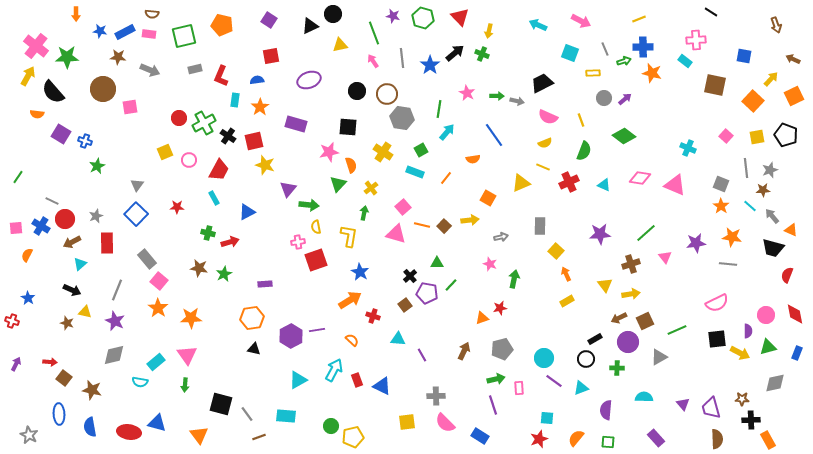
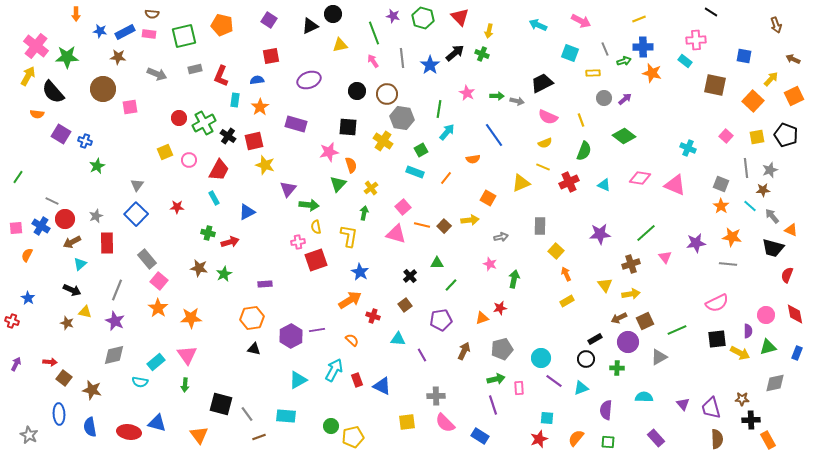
gray arrow at (150, 70): moved 7 px right, 4 px down
yellow cross at (383, 152): moved 11 px up
purple pentagon at (427, 293): moved 14 px right, 27 px down; rotated 20 degrees counterclockwise
cyan circle at (544, 358): moved 3 px left
